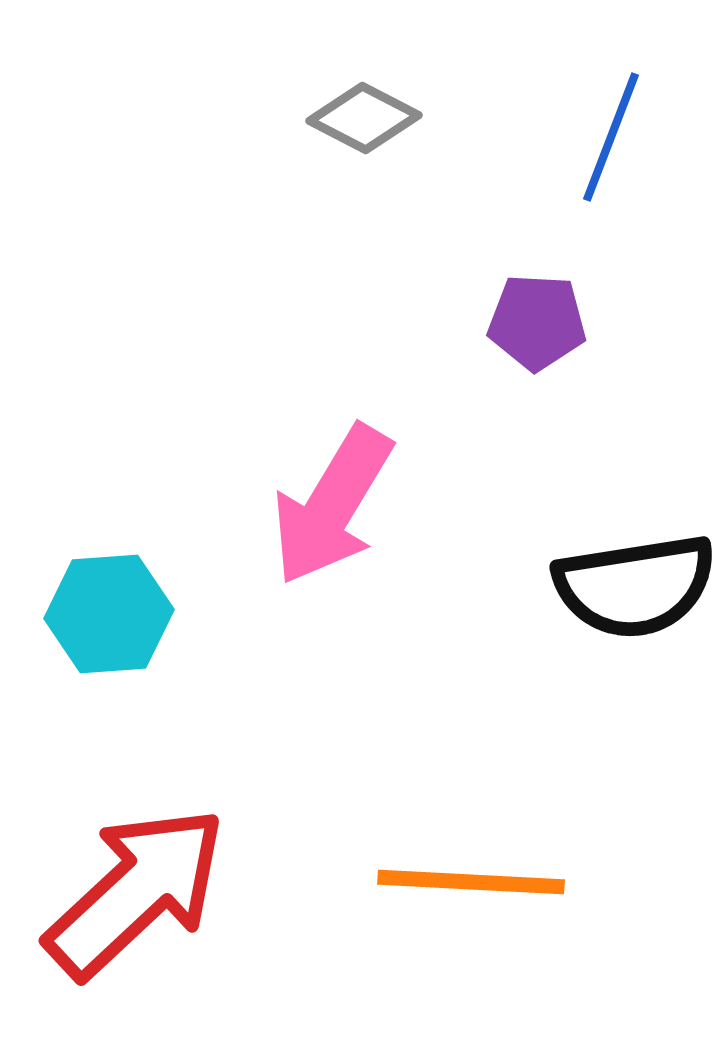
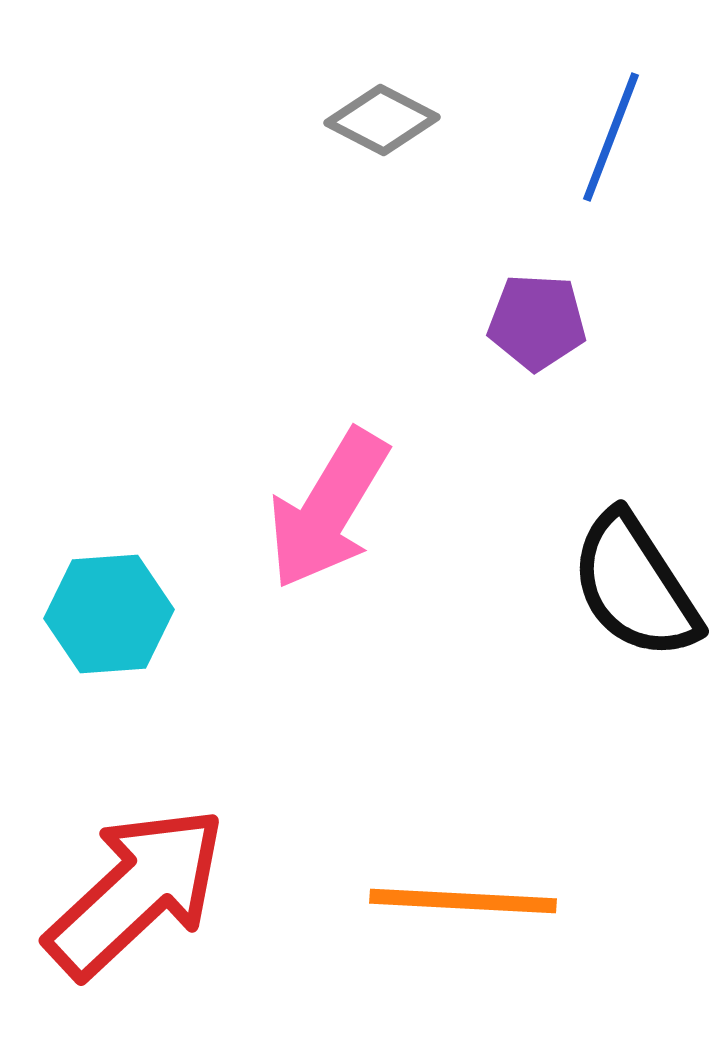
gray diamond: moved 18 px right, 2 px down
pink arrow: moved 4 px left, 4 px down
black semicircle: rotated 66 degrees clockwise
orange line: moved 8 px left, 19 px down
